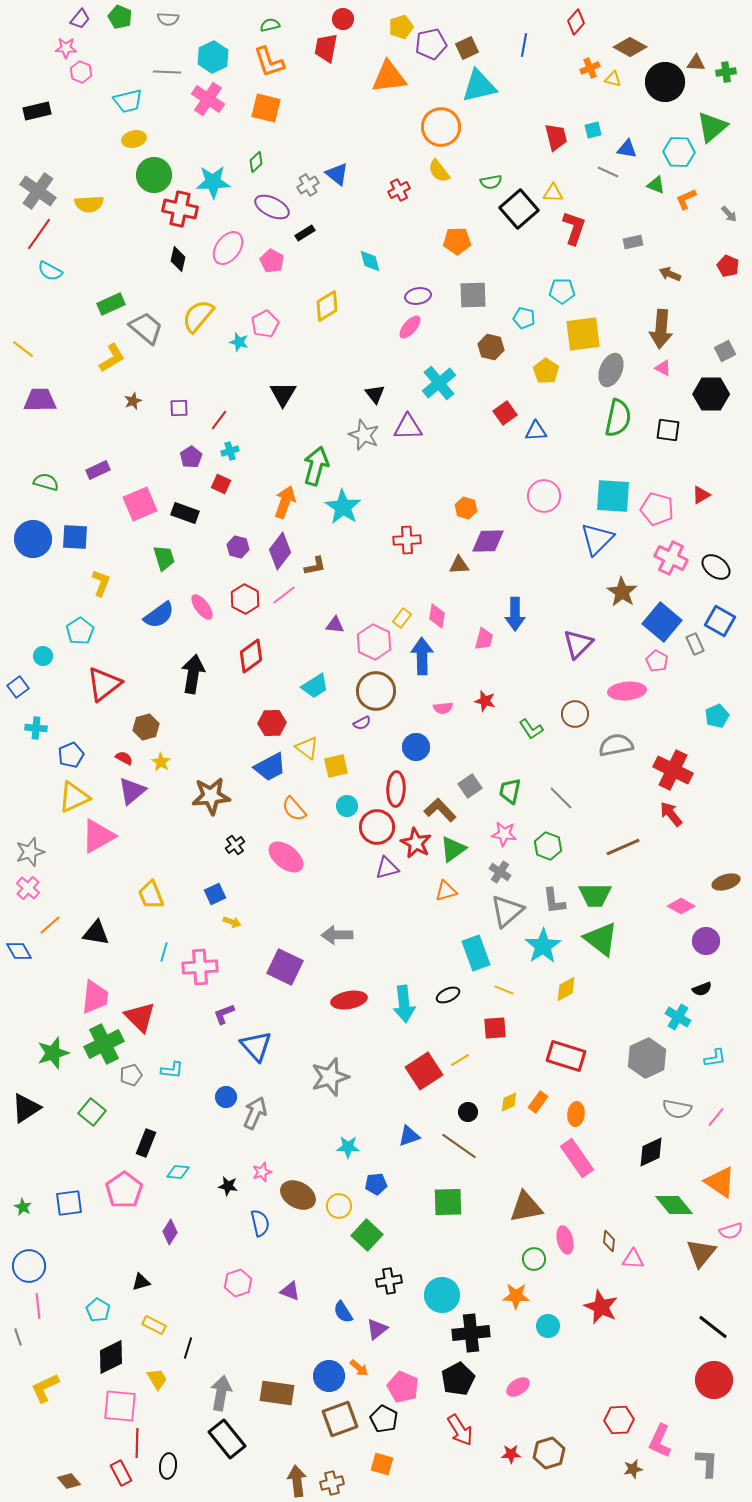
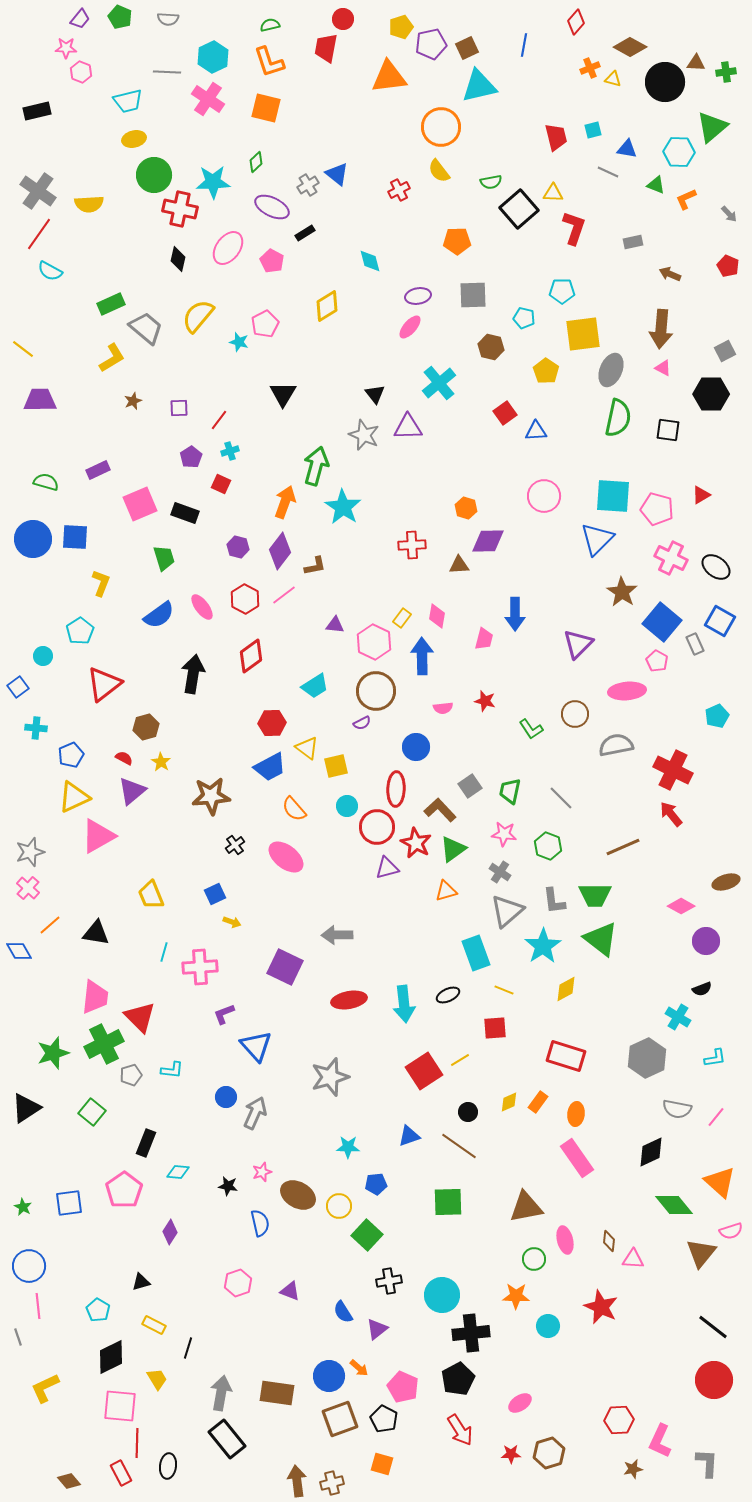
red cross at (407, 540): moved 5 px right, 5 px down
orange triangle at (720, 1182): rotated 8 degrees clockwise
pink ellipse at (518, 1387): moved 2 px right, 16 px down
